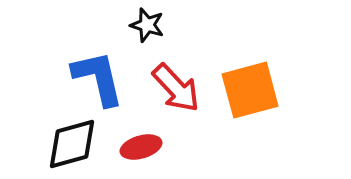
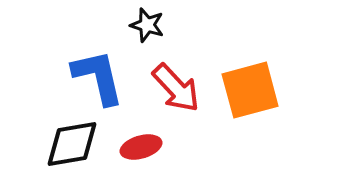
blue L-shape: moved 1 px up
black diamond: rotated 6 degrees clockwise
